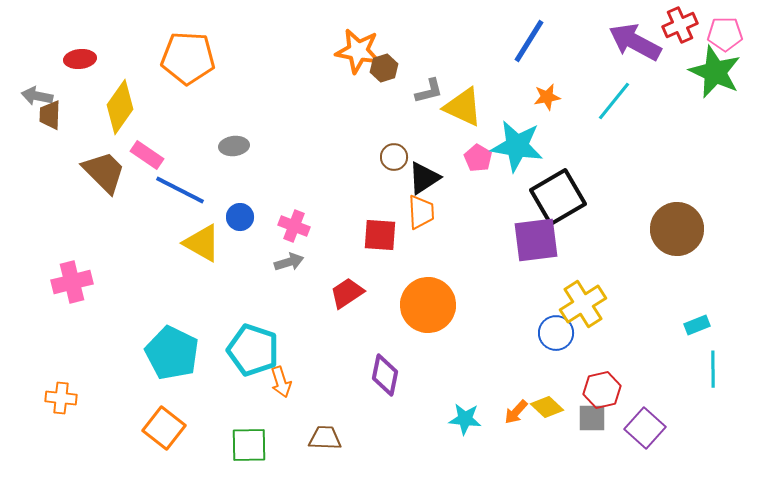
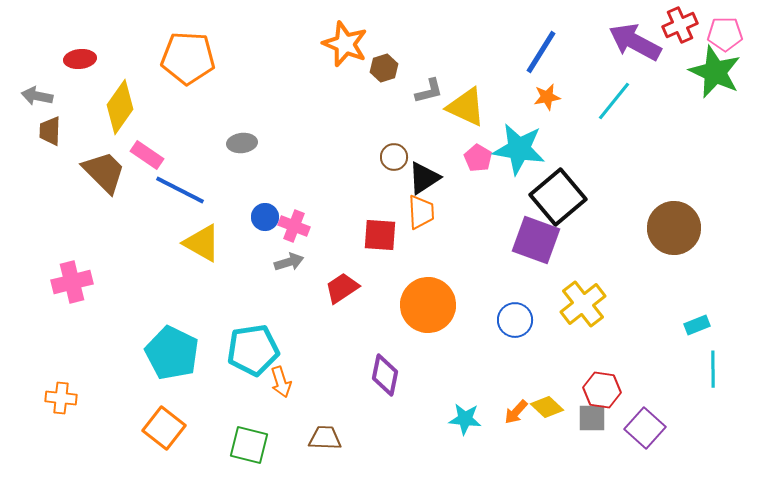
blue line at (529, 41): moved 12 px right, 11 px down
orange star at (358, 51): moved 13 px left, 7 px up; rotated 12 degrees clockwise
yellow triangle at (463, 107): moved 3 px right
brown trapezoid at (50, 115): moved 16 px down
gray ellipse at (234, 146): moved 8 px right, 3 px up
cyan star at (517, 146): moved 2 px right, 3 px down
black square at (558, 197): rotated 10 degrees counterclockwise
blue circle at (240, 217): moved 25 px right
brown circle at (677, 229): moved 3 px left, 1 px up
purple square at (536, 240): rotated 27 degrees clockwise
red trapezoid at (347, 293): moved 5 px left, 5 px up
yellow cross at (583, 304): rotated 6 degrees counterclockwise
blue circle at (556, 333): moved 41 px left, 13 px up
cyan pentagon at (253, 350): rotated 27 degrees counterclockwise
red hexagon at (602, 390): rotated 21 degrees clockwise
green square at (249, 445): rotated 15 degrees clockwise
